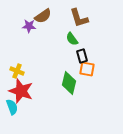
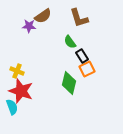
green semicircle: moved 2 px left, 3 px down
black rectangle: rotated 16 degrees counterclockwise
orange square: rotated 35 degrees counterclockwise
